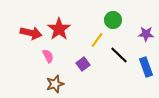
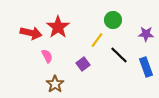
red star: moved 1 px left, 2 px up
pink semicircle: moved 1 px left
brown star: rotated 18 degrees counterclockwise
